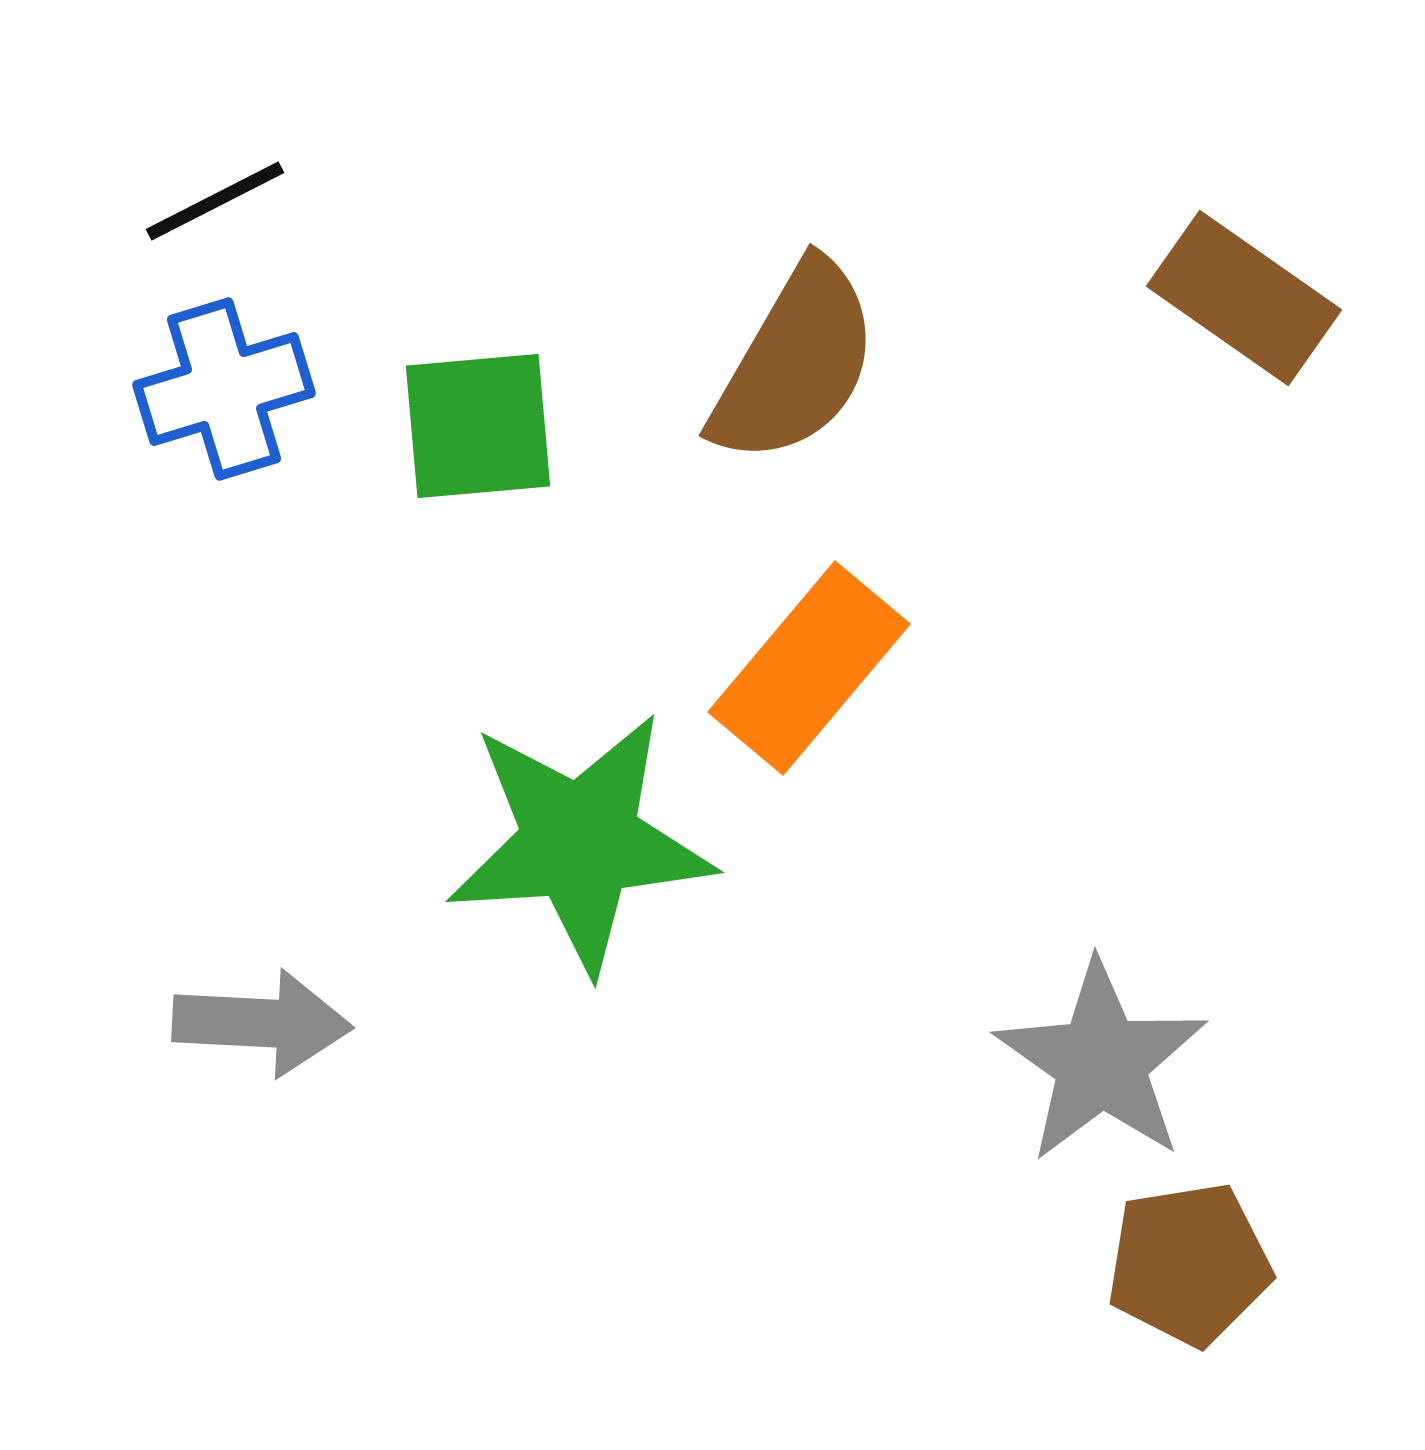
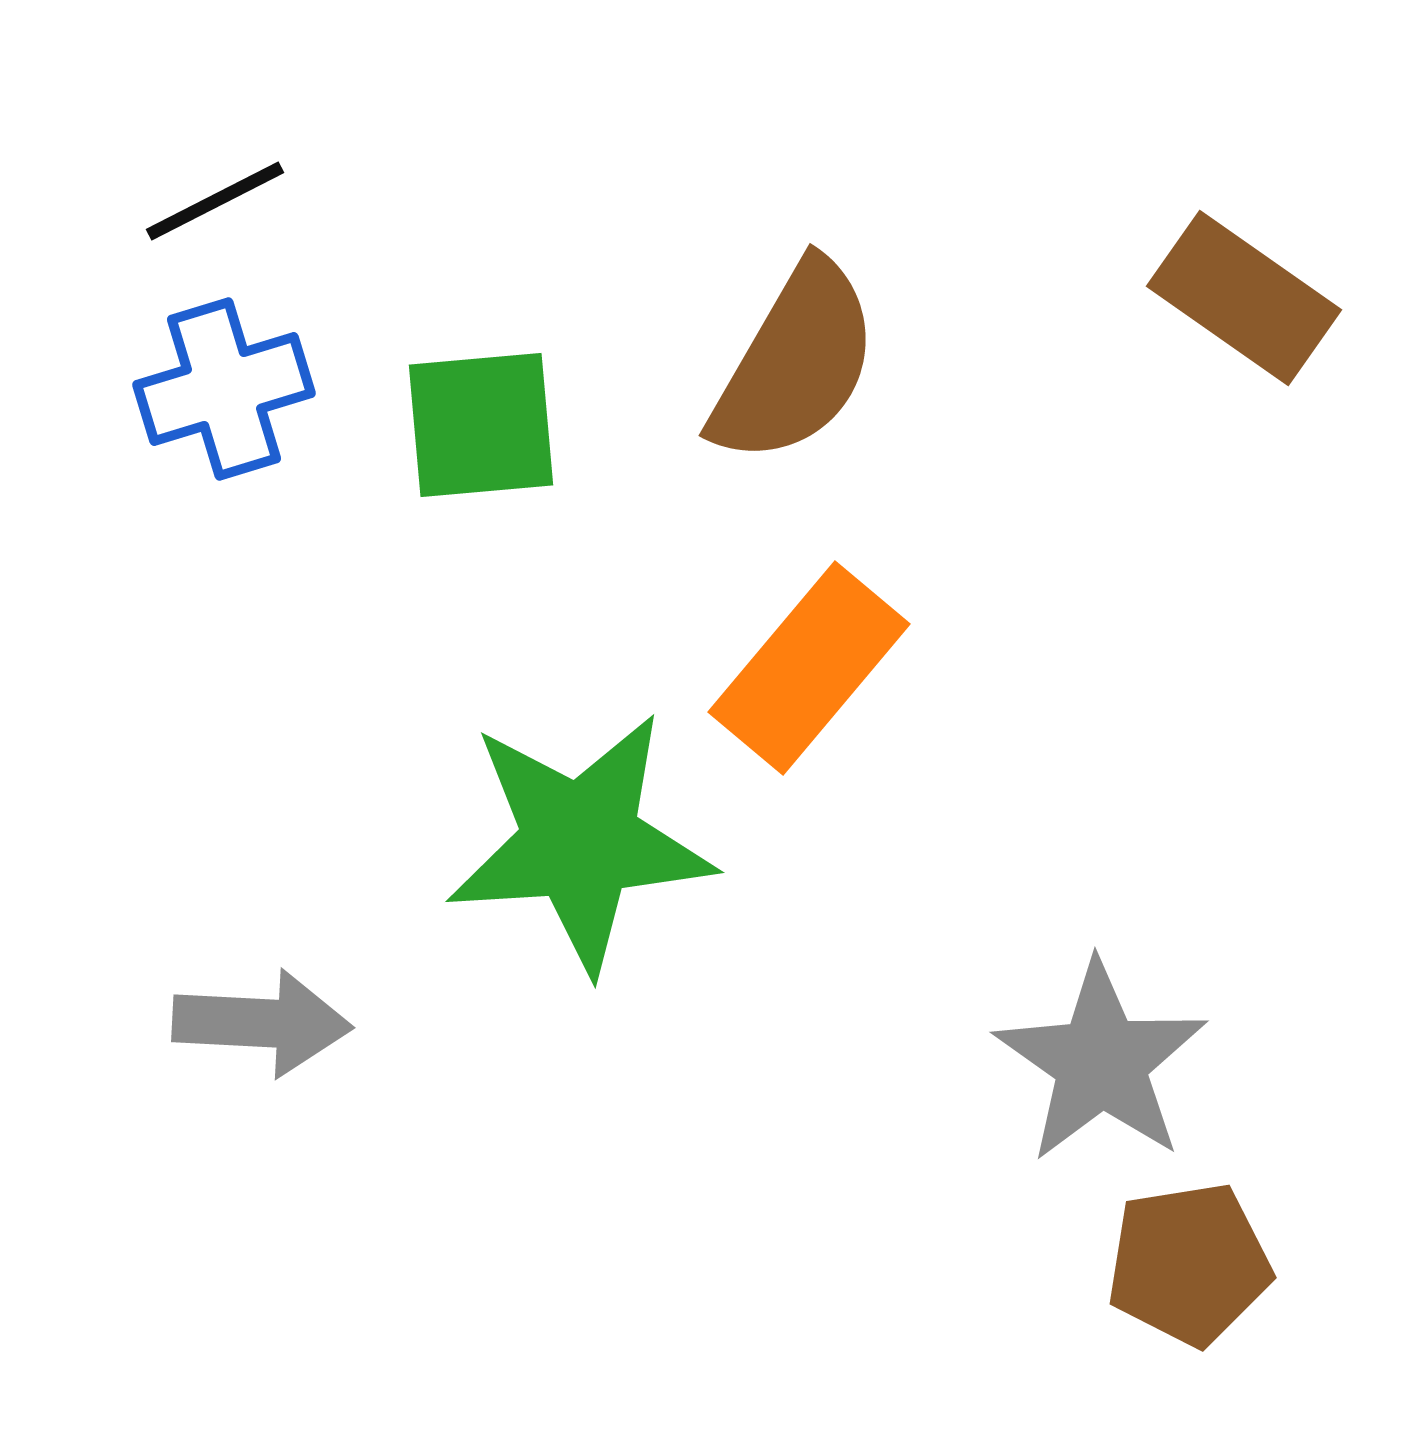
green square: moved 3 px right, 1 px up
